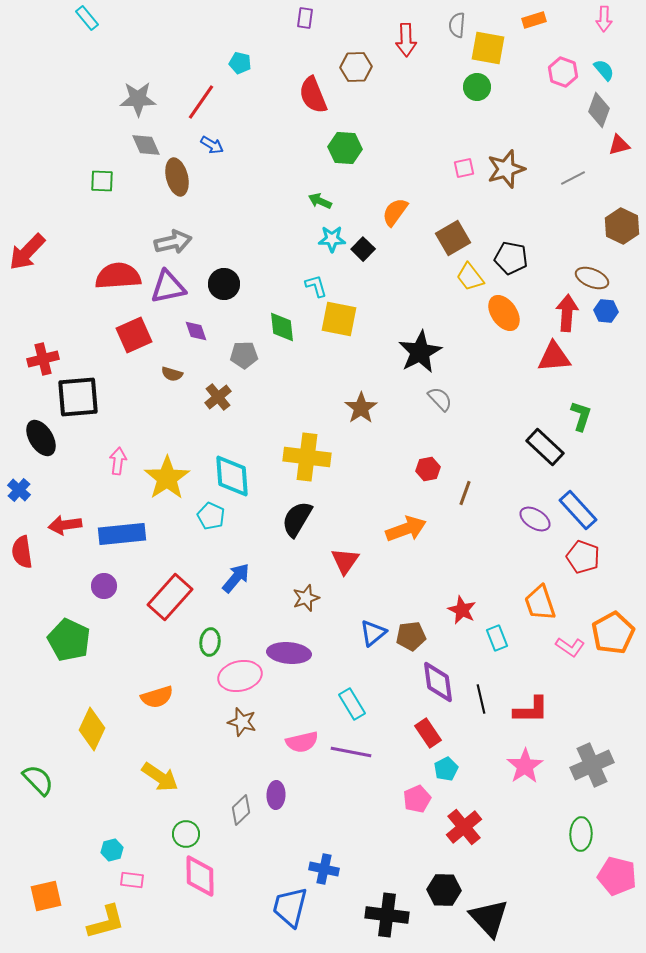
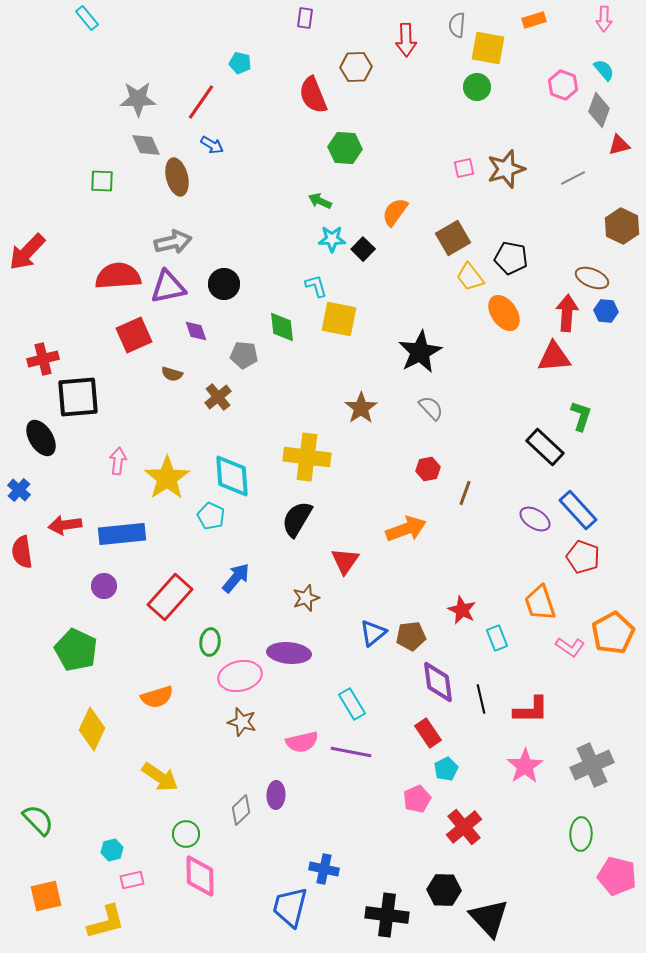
pink hexagon at (563, 72): moved 13 px down
gray pentagon at (244, 355): rotated 8 degrees clockwise
gray semicircle at (440, 399): moved 9 px left, 9 px down
green pentagon at (69, 640): moved 7 px right, 10 px down
green semicircle at (38, 780): moved 40 px down
pink rectangle at (132, 880): rotated 20 degrees counterclockwise
